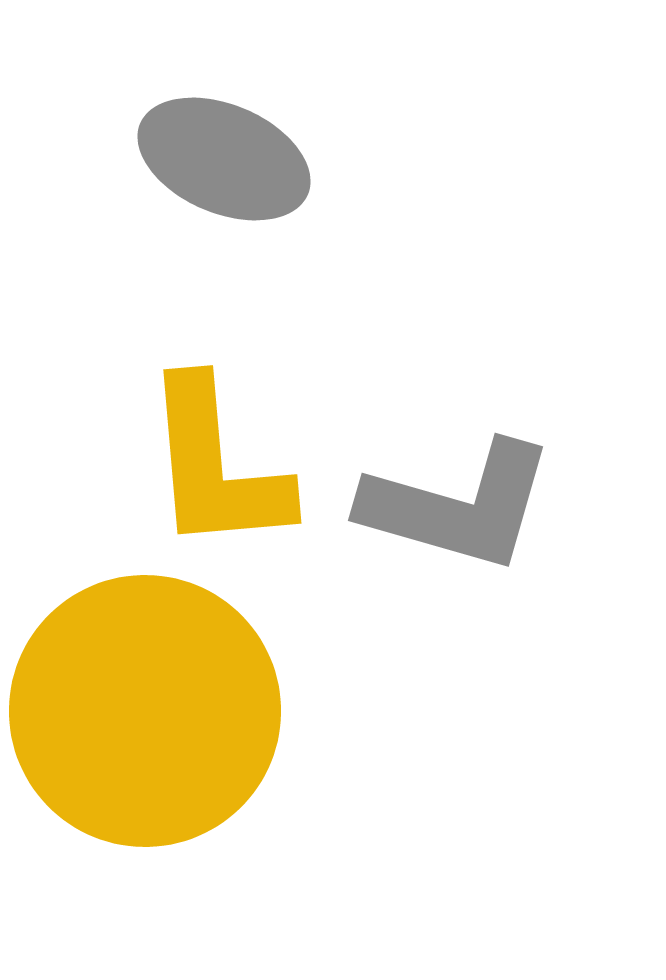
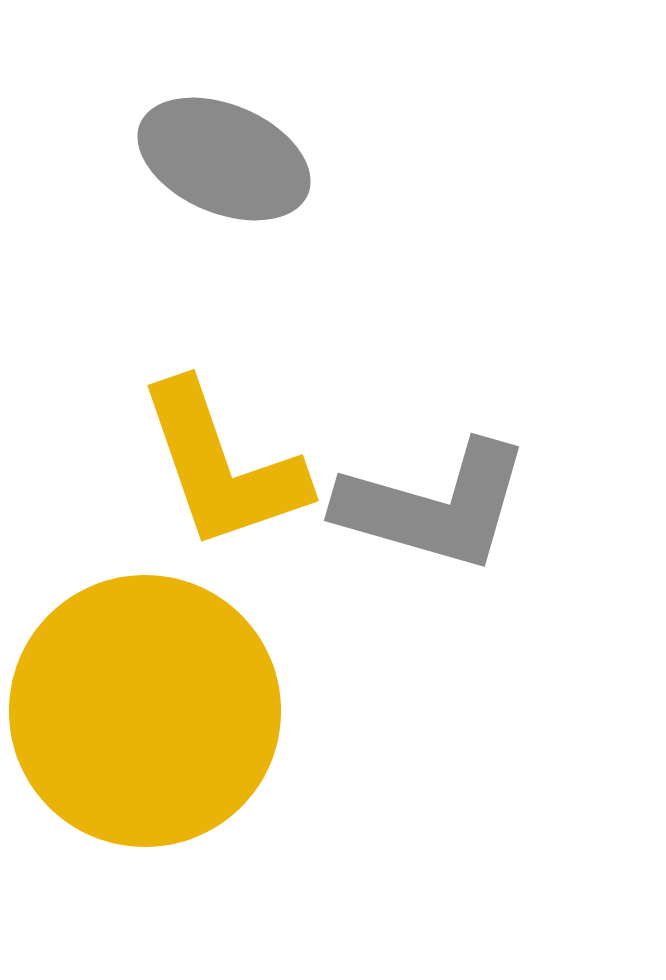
yellow L-shape: moved 6 px right; rotated 14 degrees counterclockwise
gray L-shape: moved 24 px left
